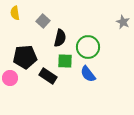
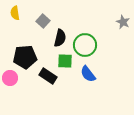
green circle: moved 3 px left, 2 px up
